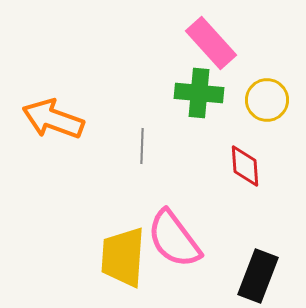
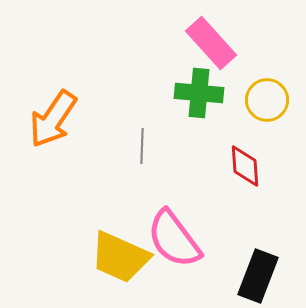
orange arrow: rotated 76 degrees counterclockwise
yellow trapezoid: moved 3 px left; rotated 70 degrees counterclockwise
